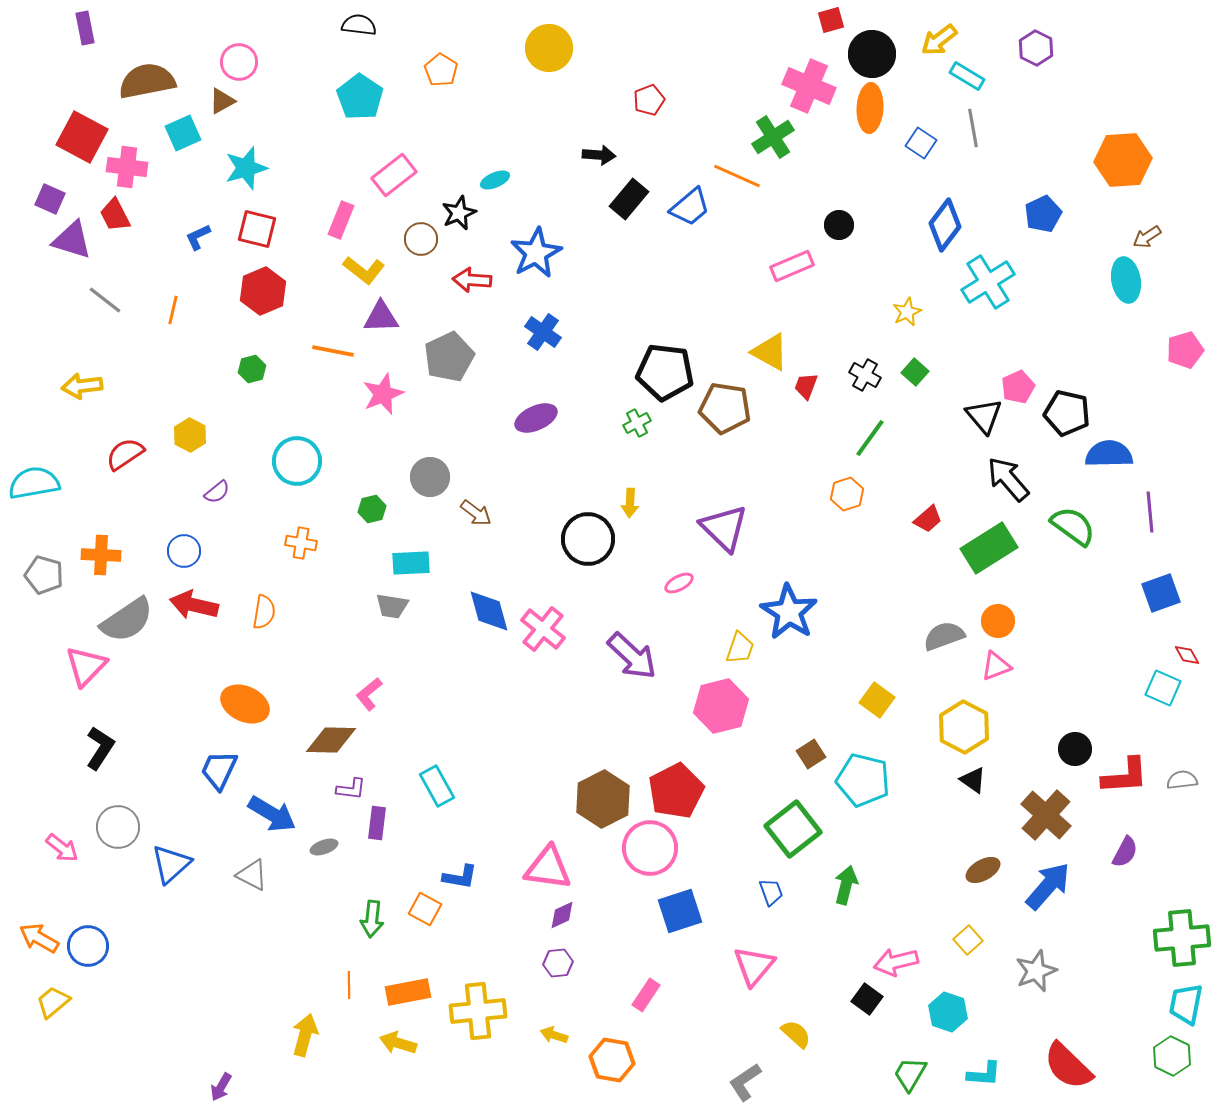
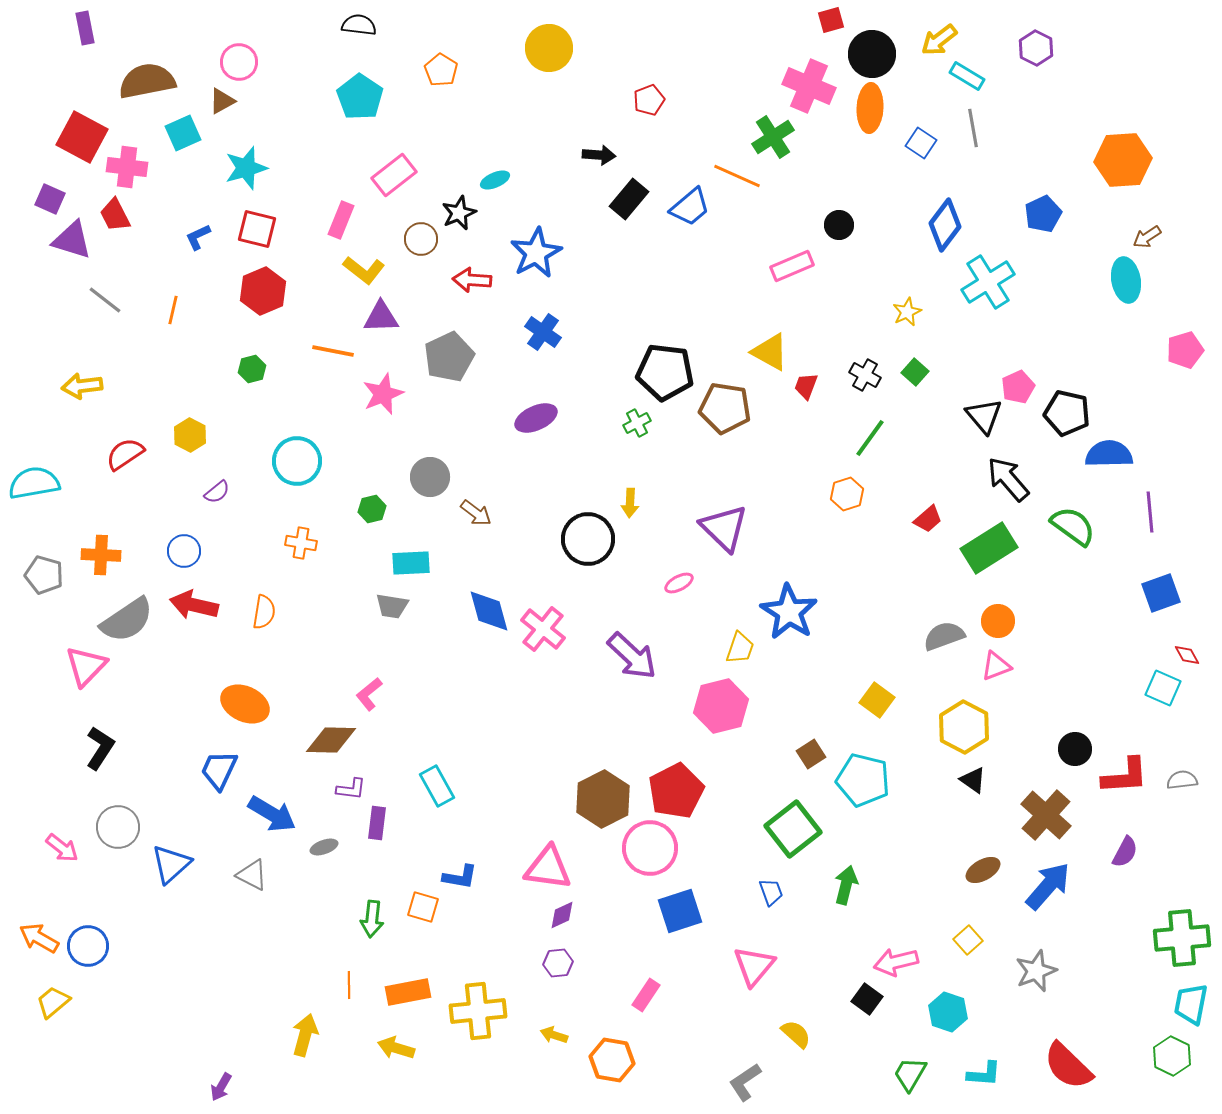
orange square at (425, 909): moved 2 px left, 2 px up; rotated 12 degrees counterclockwise
cyan trapezoid at (1186, 1004): moved 5 px right
yellow arrow at (398, 1043): moved 2 px left, 5 px down
